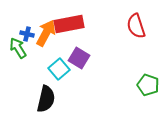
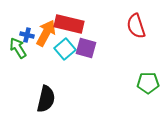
red rectangle: rotated 24 degrees clockwise
blue cross: moved 1 px down
purple square: moved 7 px right, 10 px up; rotated 15 degrees counterclockwise
cyan square: moved 6 px right, 20 px up
green pentagon: moved 2 px up; rotated 20 degrees counterclockwise
